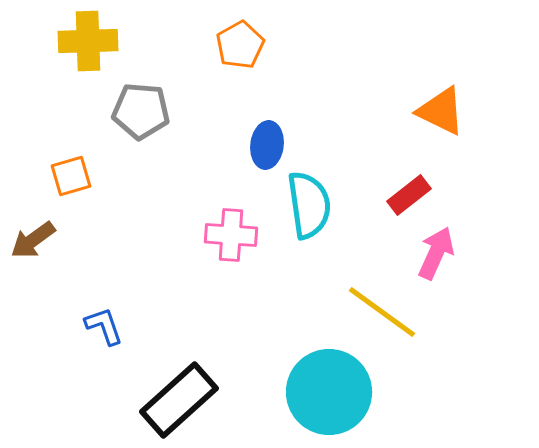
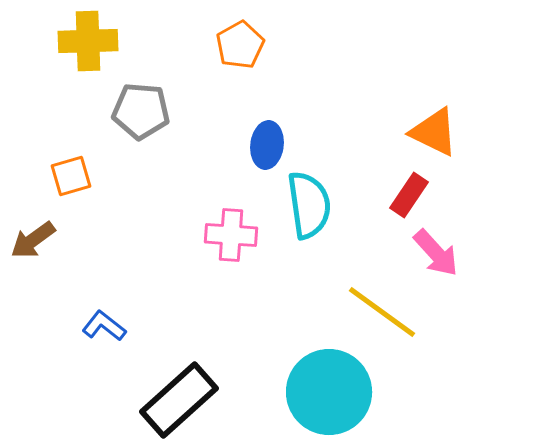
orange triangle: moved 7 px left, 21 px down
red rectangle: rotated 18 degrees counterclockwise
pink arrow: rotated 114 degrees clockwise
blue L-shape: rotated 33 degrees counterclockwise
